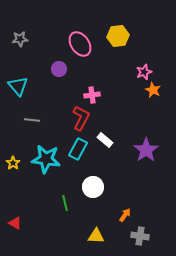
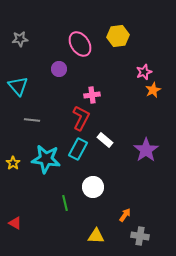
orange star: rotated 21 degrees clockwise
